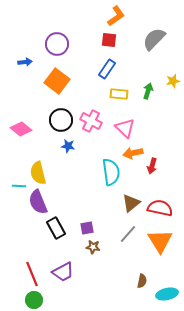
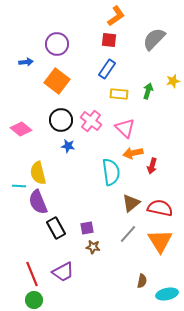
blue arrow: moved 1 px right
pink cross: rotated 10 degrees clockwise
